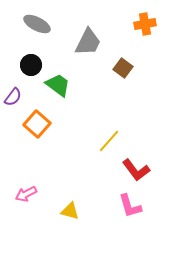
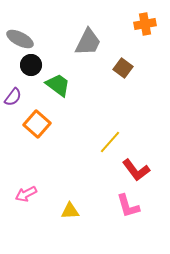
gray ellipse: moved 17 px left, 15 px down
yellow line: moved 1 px right, 1 px down
pink L-shape: moved 2 px left
yellow triangle: rotated 18 degrees counterclockwise
